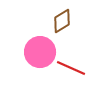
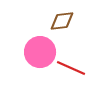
brown diamond: rotated 25 degrees clockwise
